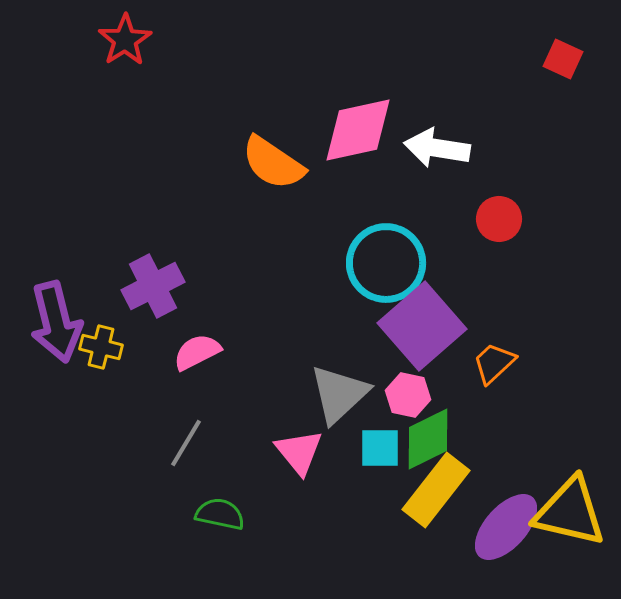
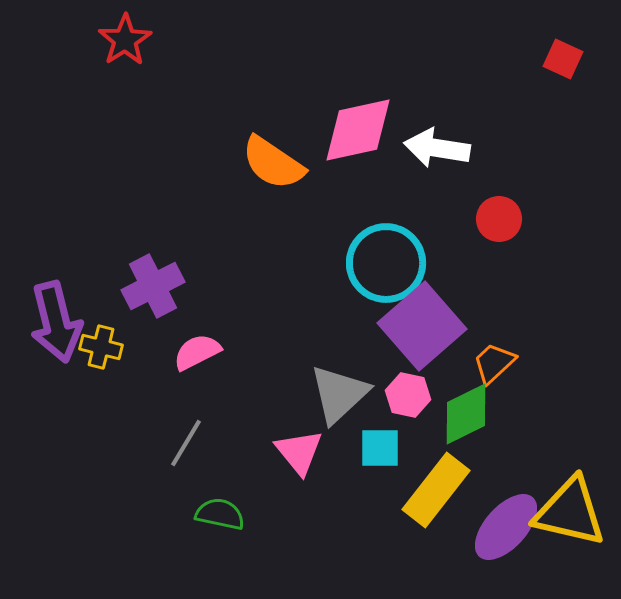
green diamond: moved 38 px right, 25 px up
